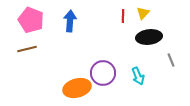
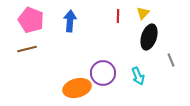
red line: moved 5 px left
black ellipse: rotated 65 degrees counterclockwise
